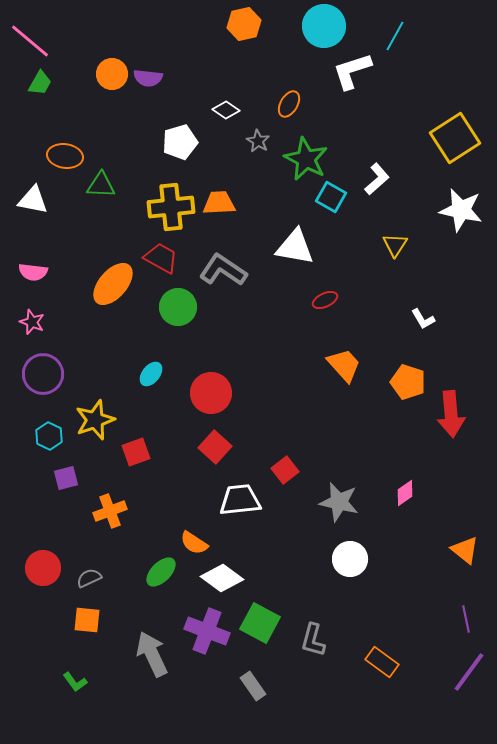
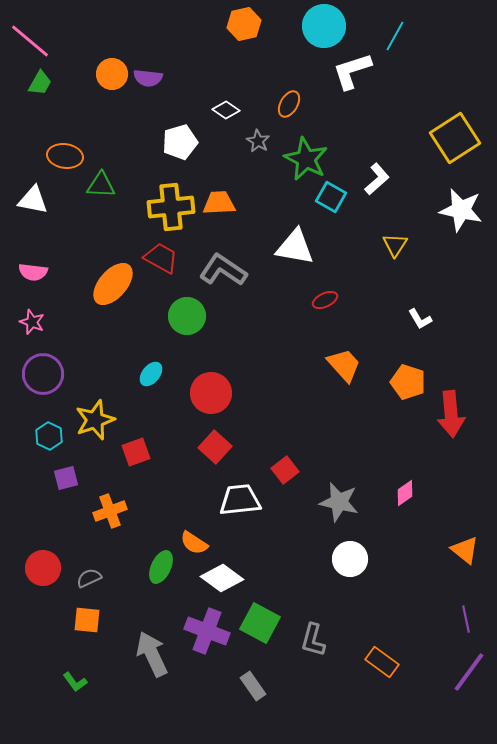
green circle at (178, 307): moved 9 px right, 9 px down
white L-shape at (423, 319): moved 3 px left
green ellipse at (161, 572): moved 5 px up; rotated 20 degrees counterclockwise
